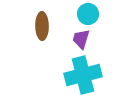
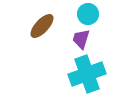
brown ellipse: rotated 44 degrees clockwise
cyan cross: moved 4 px right, 1 px up; rotated 6 degrees counterclockwise
